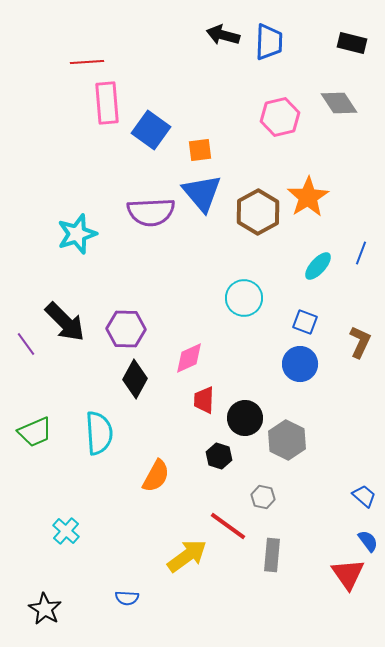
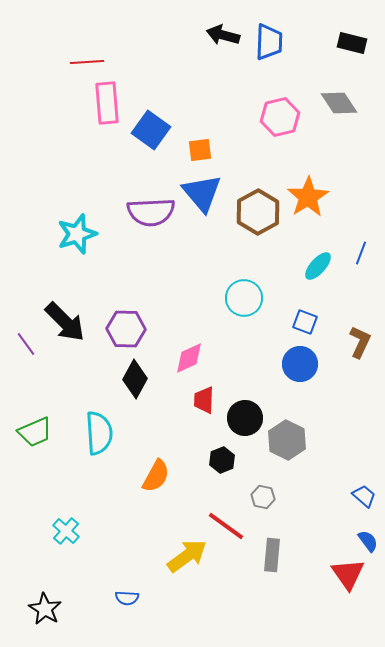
black hexagon at (219, 456): moved 3 px right, 4 px down; rotated 20 degrees clockwise
red line at (228, 526): moved 2 px left
